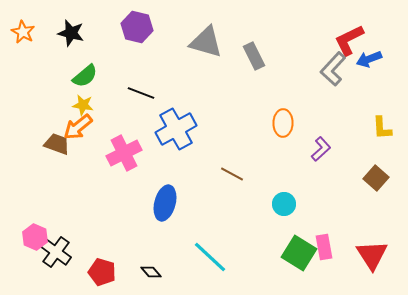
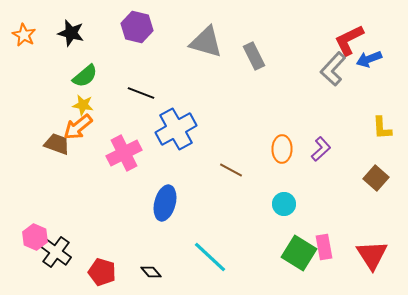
orange star: moved 1 px right, 3 px down
orange ellipse: moved 1 px left, 26 px down
brown line: moved 1 px left, 4 px up
